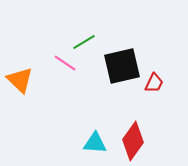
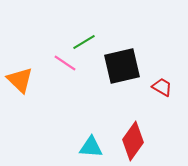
red trapezoid: moved 8 px right, 4 px down; rotated 85 degrees counterclockwise
cyan triangle: moved 4 px left, 4 px down
